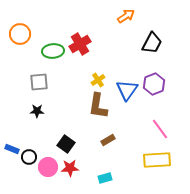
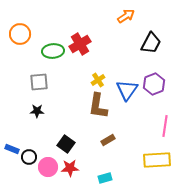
black trapezoid: moved 1 px left
pink line: moved 5 px right, 3 px up; rotated 45 degrees clockwise
